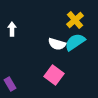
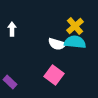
yellow cross: moved 6 px down
cyan semicircle: rotated 40 degrees clockwise
purple rectangle: moved 2 px up; rotated 16 degrees counterclockwise
